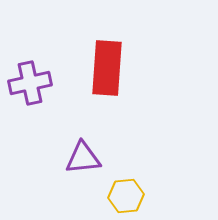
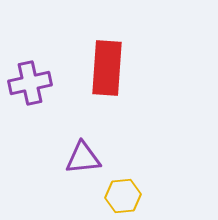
yellow hexagon: moved 3 px left
